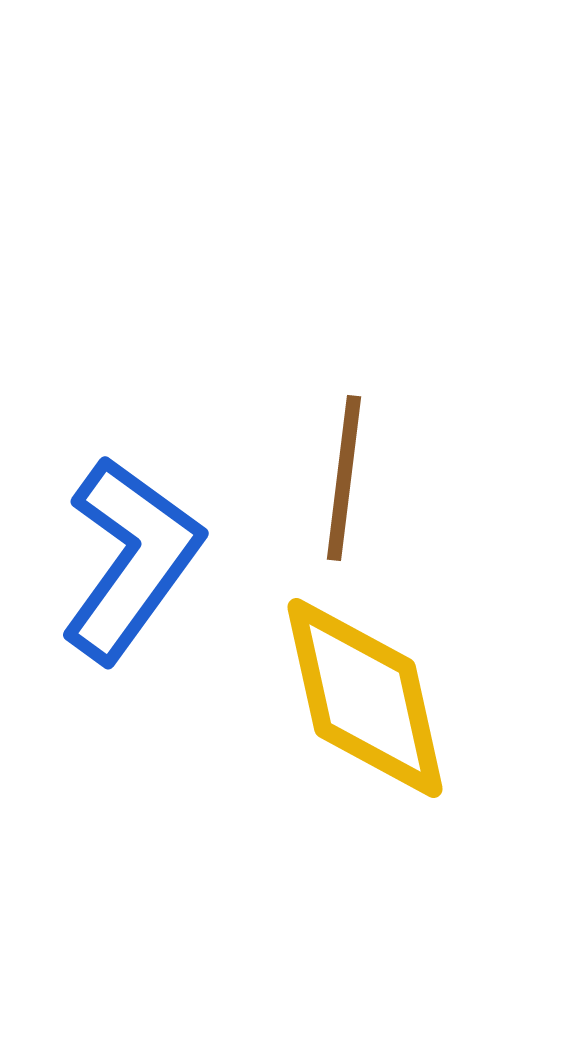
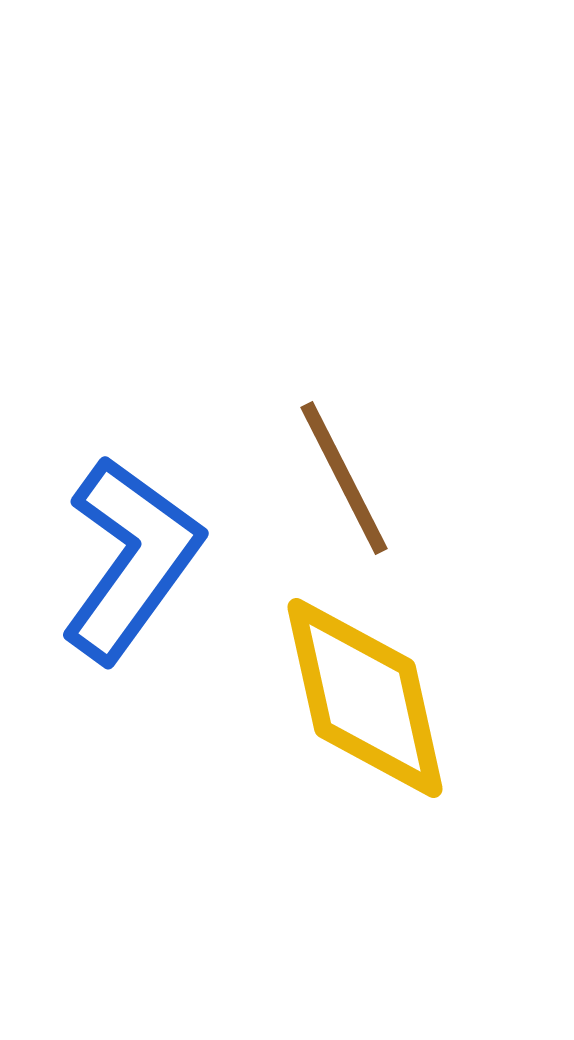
brown line: rotated 34 degrees counterclockwise
